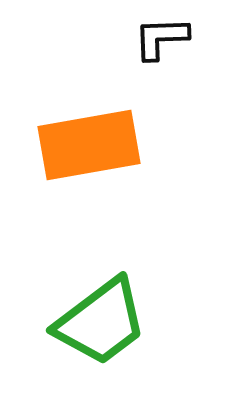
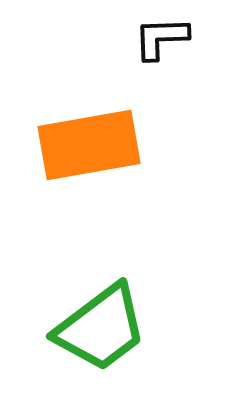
green trapezoid: moved 6 px down
